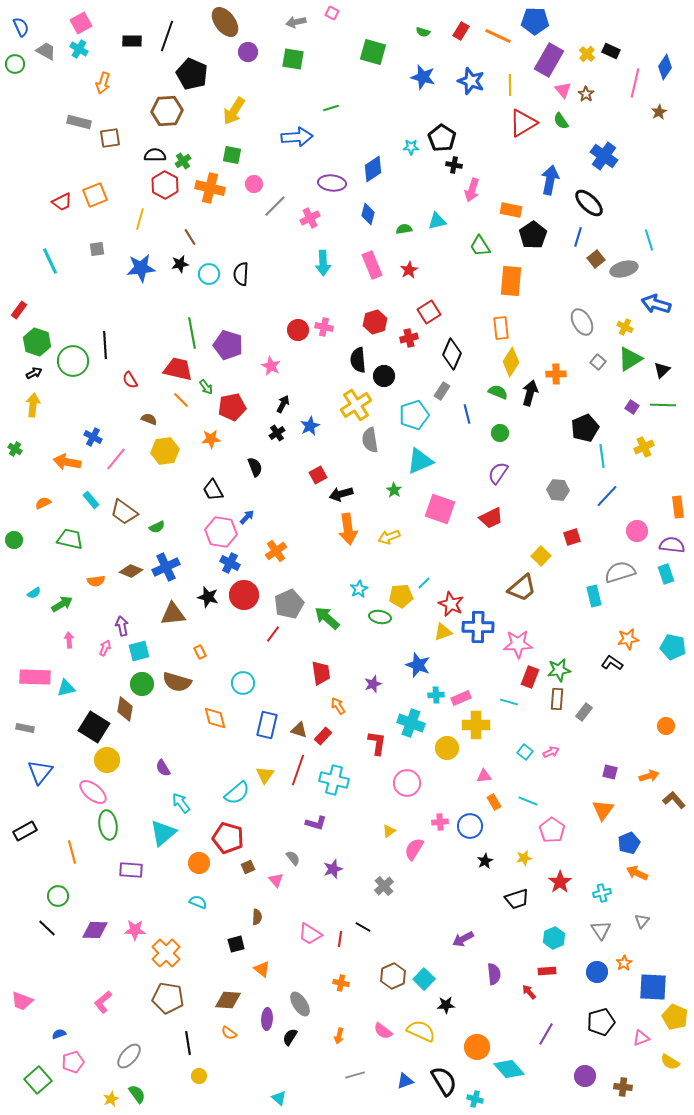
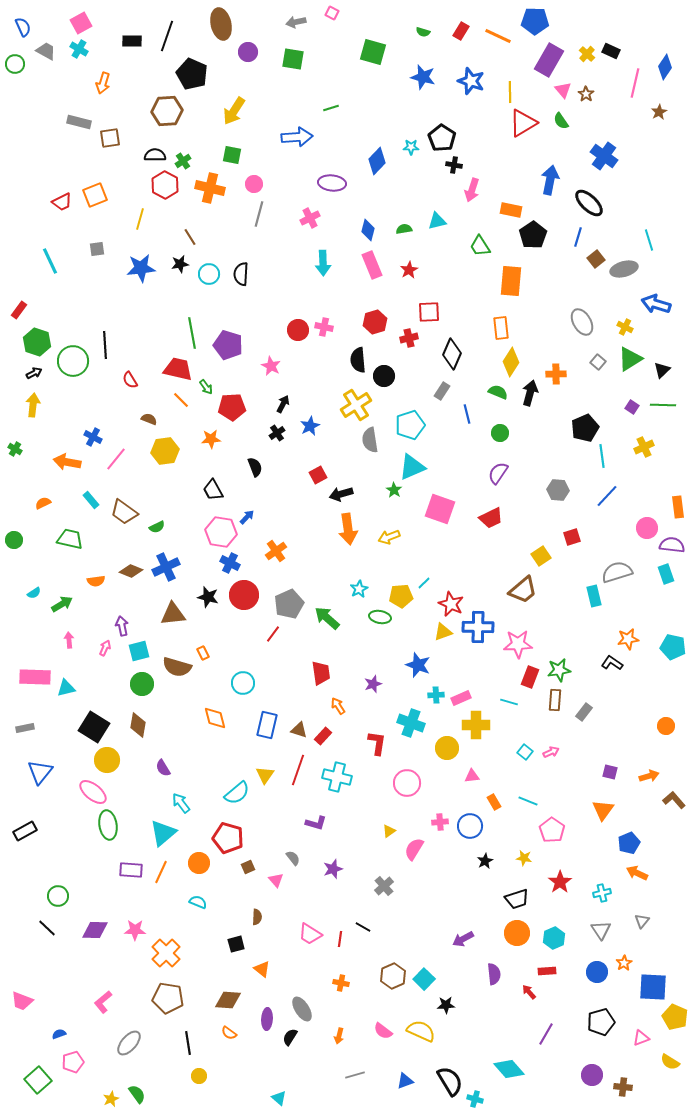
brown ellipse at (225, 22): moved 4 px left, 2 px down; rotated 24 degrees clockwise
blue semicircle at (21, 27): moved 2 px right
yellow line at (510, 85): moved 7 px down
blue diamond at (373, 169): moved 4 px right, 8 px up; rotated 12 degrees counterclockwise
gray line at (275, 206): moved 16 px left, 8 px down; rotated 30 degrees counterclockwise
blue diamond at (368, 214): moved 16 px down
red square at (429, 312): rotated 30 degrees clockwise
red pentagon at (232, 407): rotated 8 degrees clockwise
cyan pentagon at (414, 415): moved 4 px left, 10 px down
cyan triangle at (420, 461): moved 8 px left, 6 px down
pink circle at (637, 531): moved 10 px right, 3 px up
yellow square at (541, 556): rotated 12 degrees clockwise
gray semicircle at (620, 572): moved 3 px left
brown trapezoid at (522, 588): moved 1 px right, 2 px down
orange rectangle at (200, 652): moved 3 px right, 1 px down
brown semicircle at (177, 682): moved 15 px up
brown rectangle at (557, 699): moved 2 px left, 1 px down
brown diamond at (125, 709): moved 13 px right, 16 px down
gray rectangle at (25, 728): rotated 24 degrees counterclockwise
pink triangle at (484, 776): moved 12 px left
cyan cross at (334, 780): moved 3 px right, 3 px up
orange line at (72, 852): moved 89 px right, 20 px down; rotated 40 degrees clockwise
yellow star at (524, 858): rotated 21 degrees clockwise
gray ellipse at (300, 1004): moved 2 px right, 5 px down
orange circle at (477, 1047): moved 40 px right, 114 px up
gray ellipse at (129, 1056): moved 13 px up
purple circle at (585, 1076): moved 7 px right, 1 px up
black semicircle at (444, 1081): moved 6 px right
